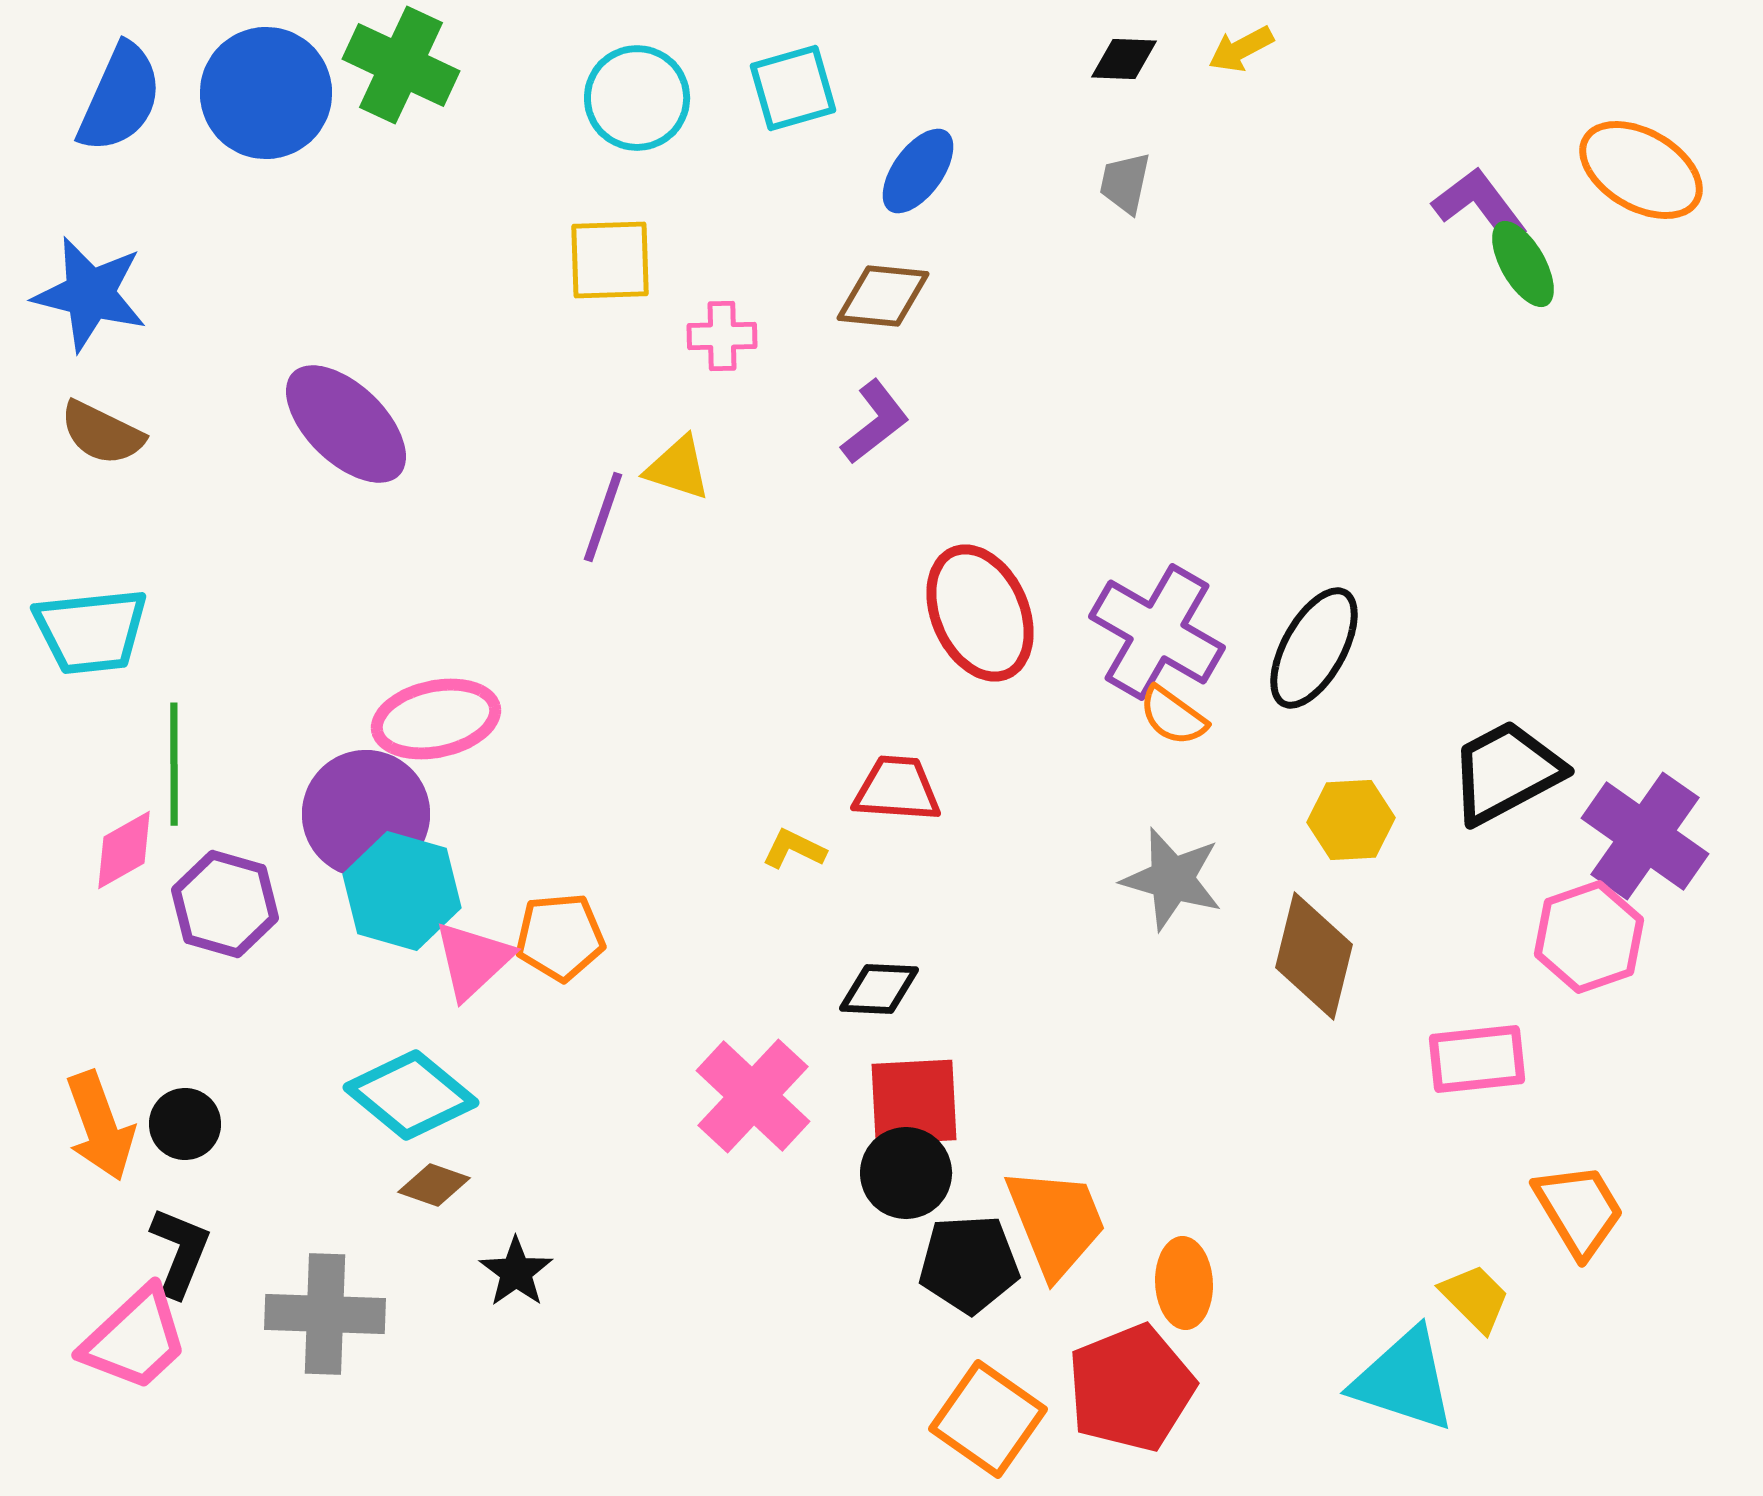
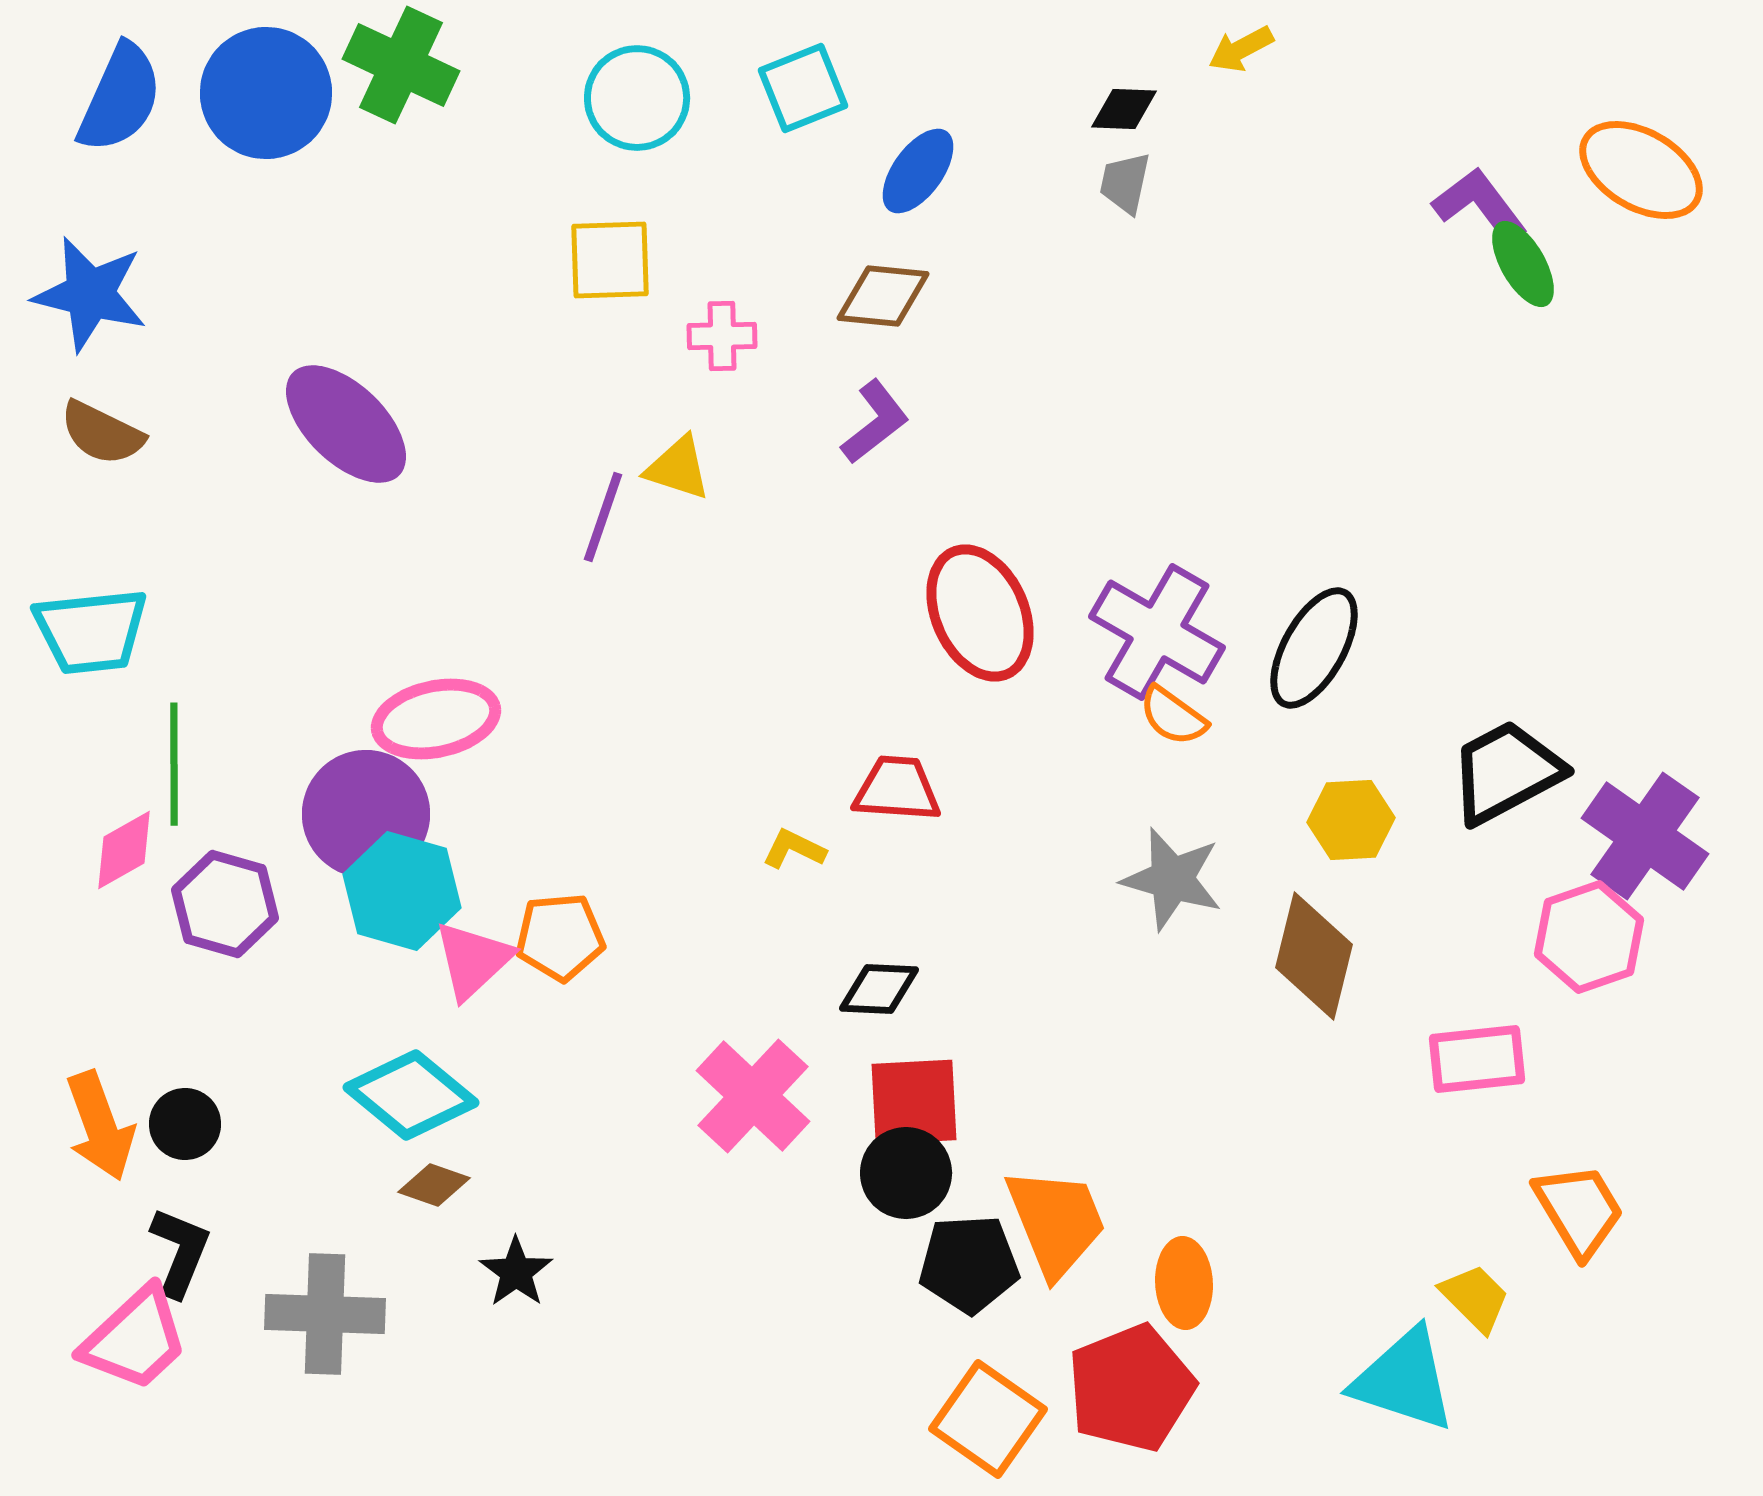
black diamond at (1124, 59): moved 50 px down
cyan square at (793, 88): moved 10 px right; rotated 6 degrees counterclockwise
